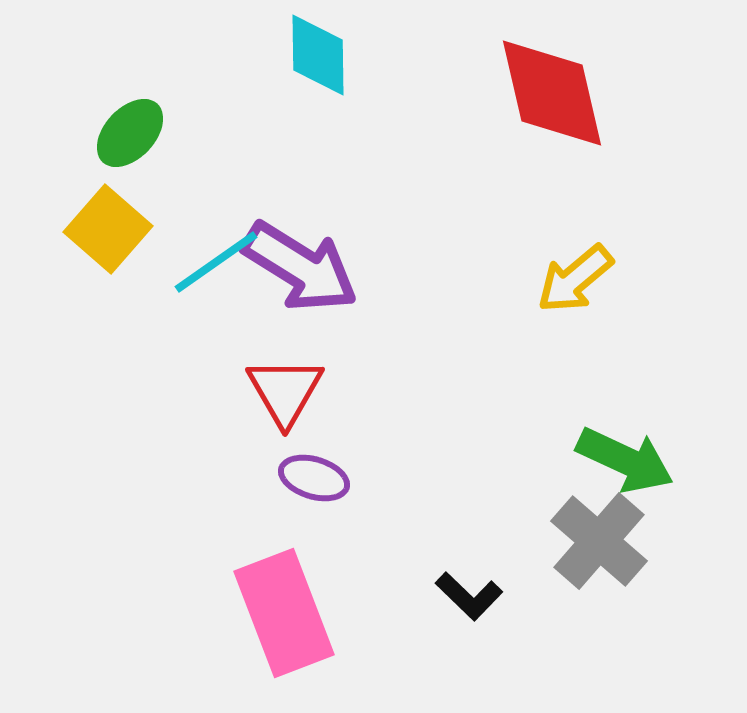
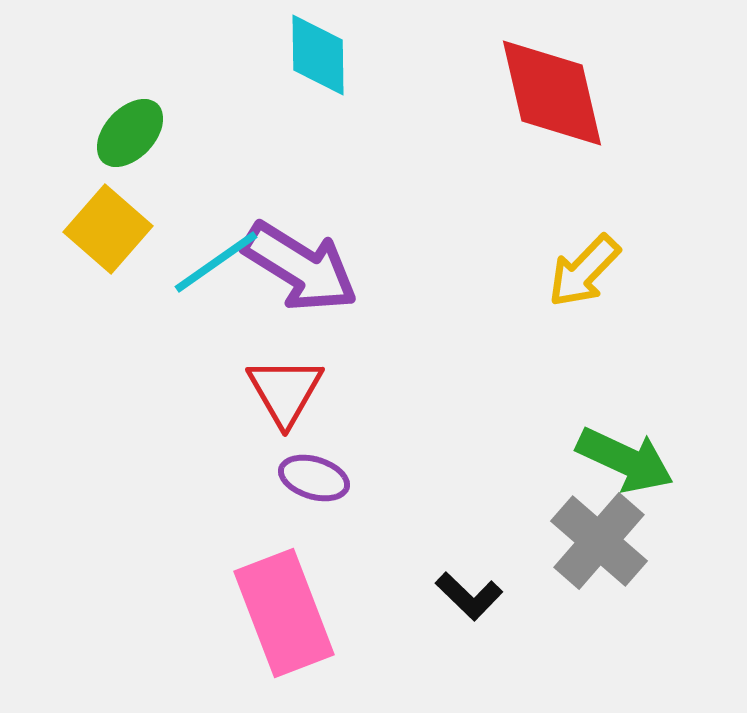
yellow arrow: moved 9 px right, 8 px up; rotated 6 degrees counterclockwise
